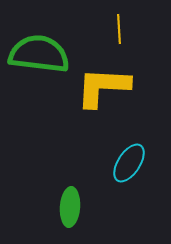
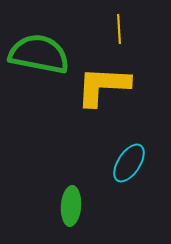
green semicircle: rotated 4 degrees clockwise
yellow L-shape: moved 1 px up
green ellipse: moved 1 px right, 1 px up
